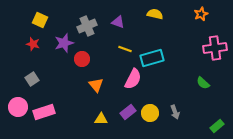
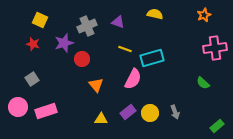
orange star: moved 3 px right, 1 px down
pink rectangle: moved 2 px right, 1 px up
